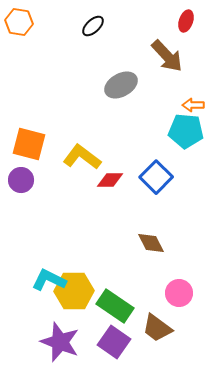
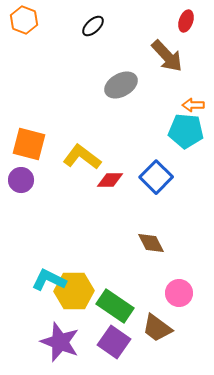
orange hexagon: moved 5 px right, 2 px up; rotated 12 degrees clockwise
